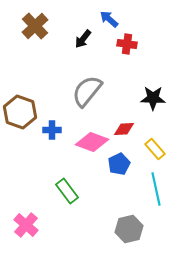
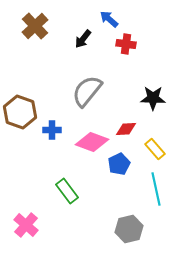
red cross: moved 1 px left
red diamond: moved 2 px right
